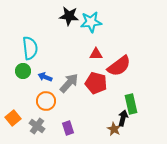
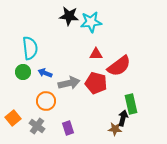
green circle: moved 1 px down
blue arrow: moved 4 px up
gray arrow: rotated 35 degrees clockwise
brown star: moved 1 px right; rotated 24 degrees counterclockwise
